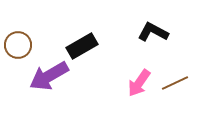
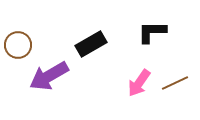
black L-shape: moved 1 px left; rotated 28 degrees counterclockwise
black rectangle: moved 9 px right, 2 px up
